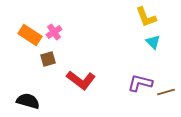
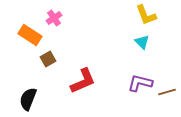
yellow L-shape: moved 2 px up
pink cross: moved 14 px up
cyan triangle: moved 11 px left
brown square: rotated 14 degrees counterclockwise
red L-shape: moved 2 px right, 1 px down; rotated 60 degrees counterclockwise
brown line: moved 1 px right
black semicircle: moved 2 px up; rotated 85 degrees counterclockwise
